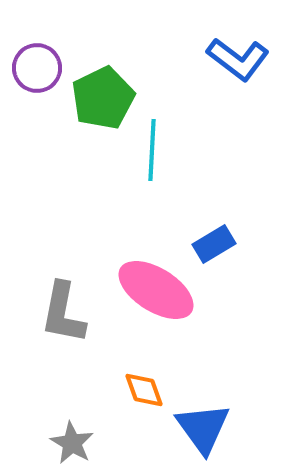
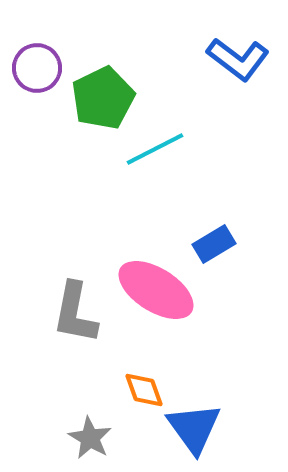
cyan line: moved 3 px right, 1 px up; rotated 60 degrees clockwise
gray L-shape: moved 12 px right
blue triangle: moved 9 px left
gray star: moved 18 px right, 5 px up
